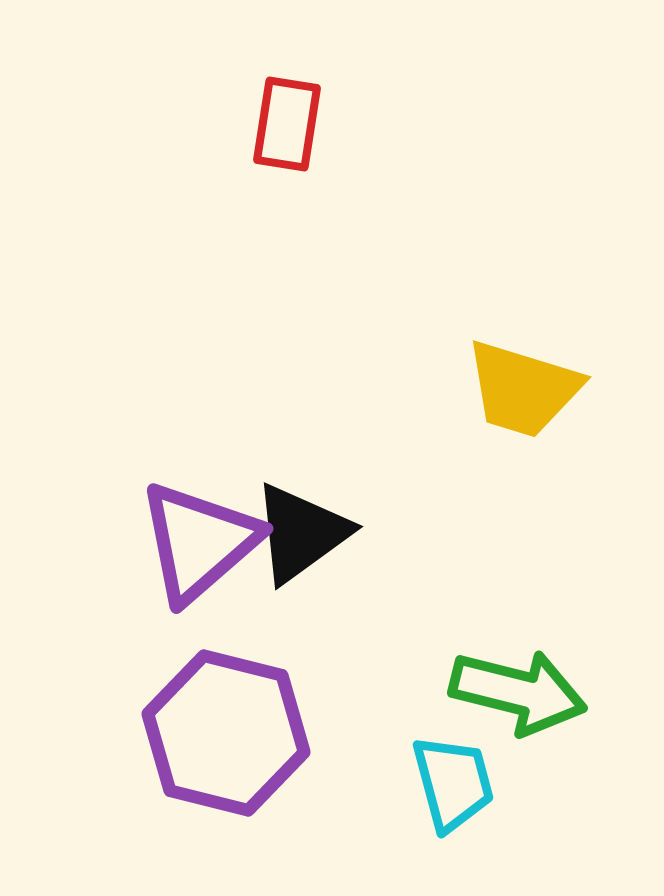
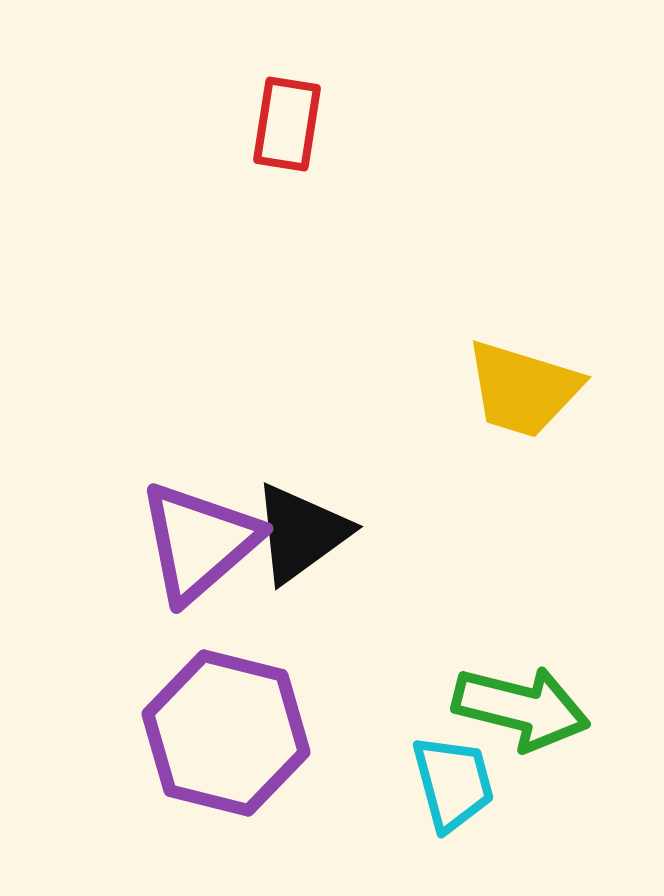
green arrow: moved 3 px right, 16 px down
